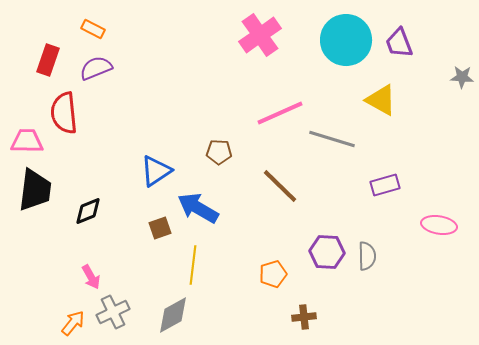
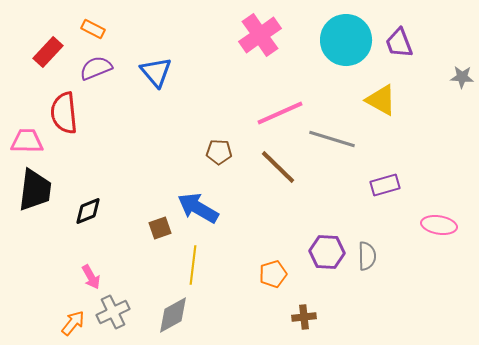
red rectangle: moved 8 px up; rotated 24 degrees clockwise
blue triangle: moved 99 px up; rotated 36 degrees counterclockwise
brown line: moved 2 px left, 19 px up
